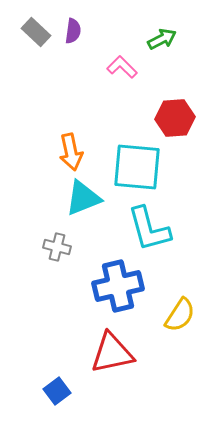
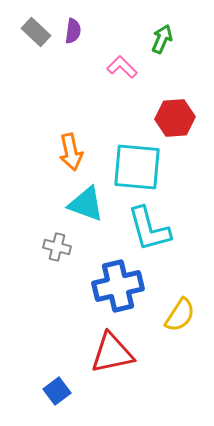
green arrow: rotated 40 degrees counterclockwise
cyan triangle: moved 3 px right, 6 px down; rotated 42 degrees clockwise
